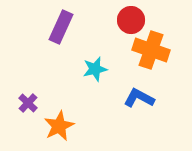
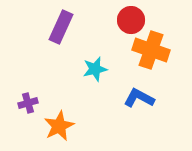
purple cross: rotated 30 degrees clockwise
